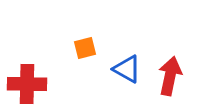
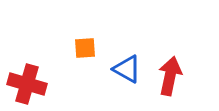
orange square: rotated 10 degrees clockwise
red cross: rotated 15 degrees clockwise
